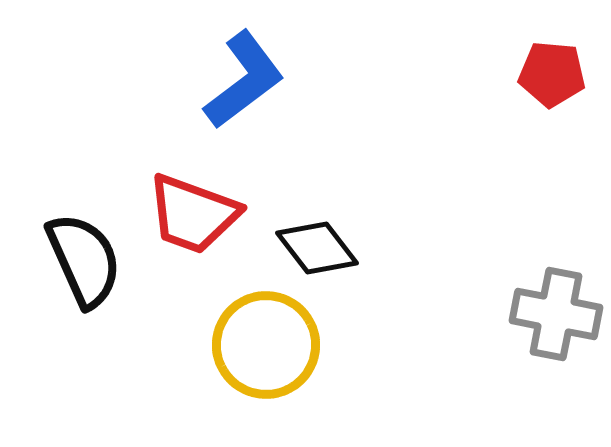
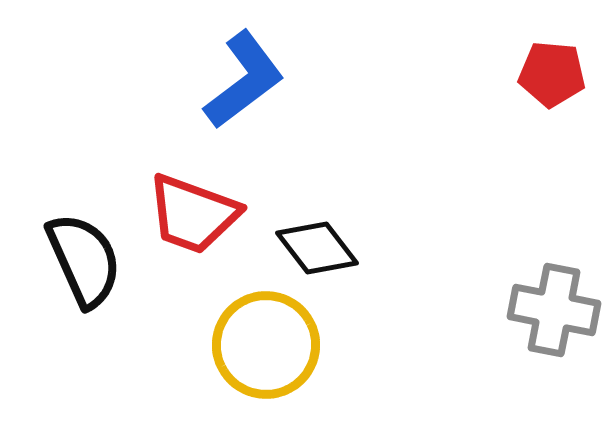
gray cross: moved 2 px left, 4 px up
